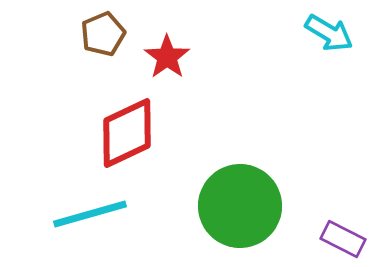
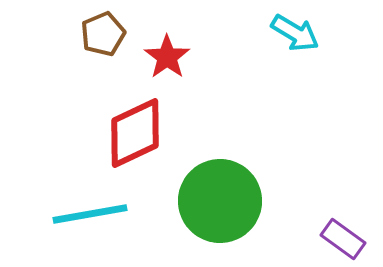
cyan arrow: moved 34 px left
red diamond: moved 8 px right
green circle: moved 20 px left, 5 px up
cyan line: rotated 6 degrees clockwise
purple rectangle: rotated 9 degrees clockwise
